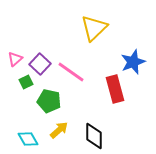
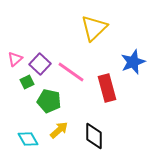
green square: moved 1 px right
red rectangle: moved 8 px left, 1 px up
